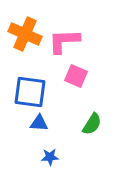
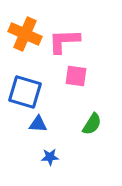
pink square: rotated 15 degrees counterclockwise
blue square: moved 5 px left; rotated 8 degrees clockwise
blue triangle: moved 1 px left, 1 px down
